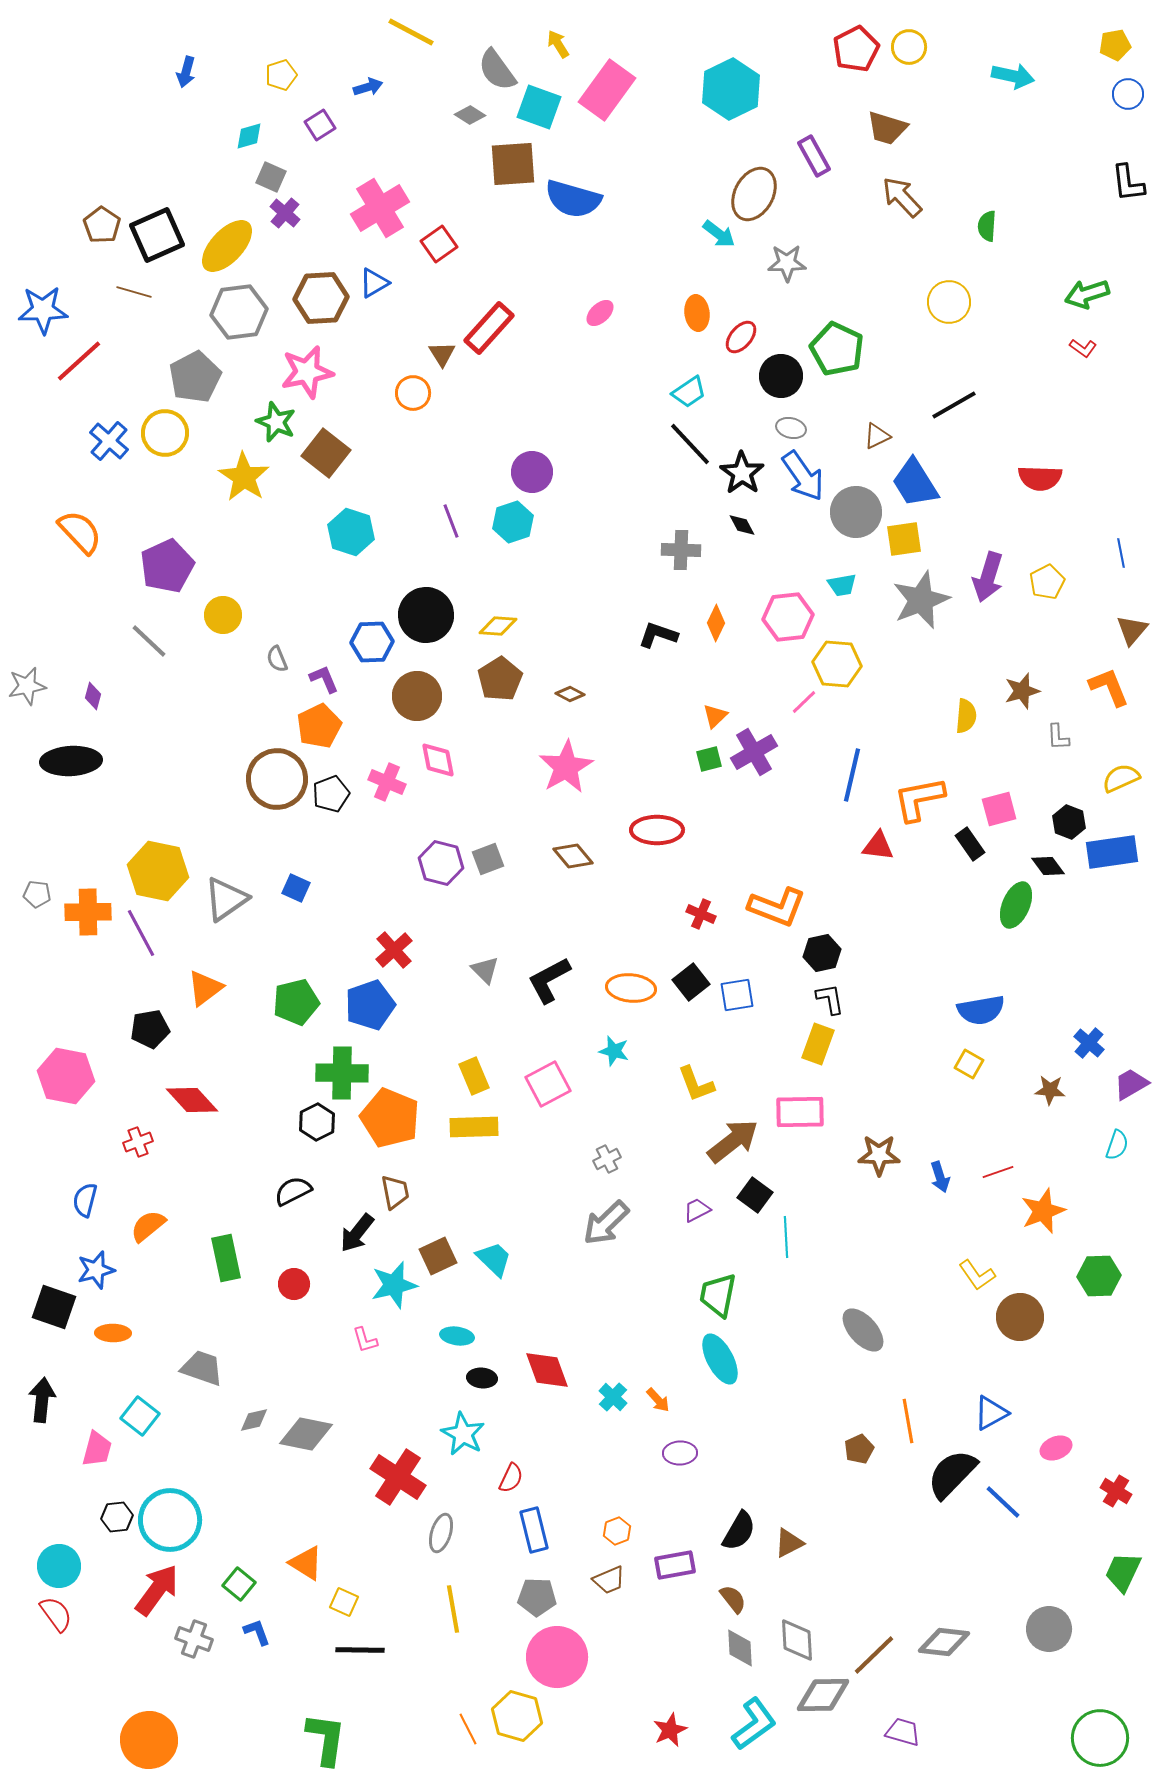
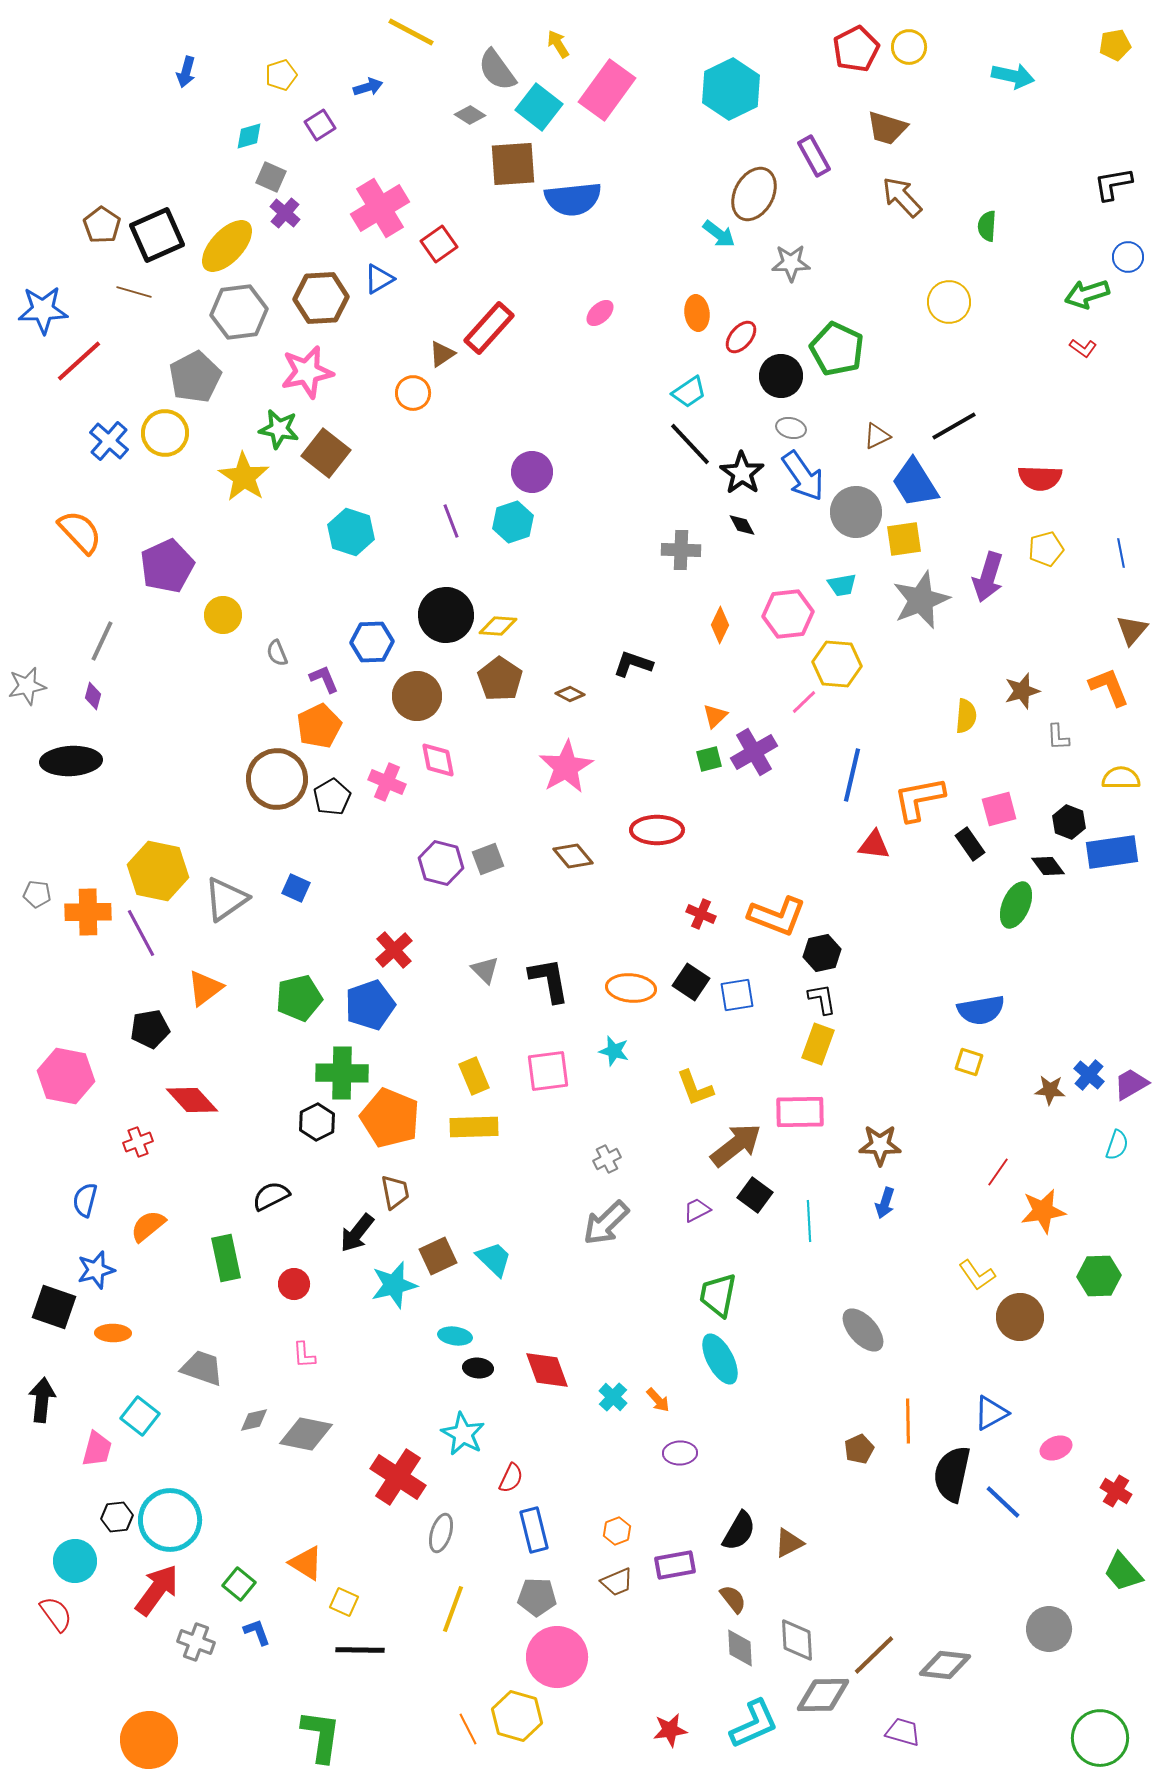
blue circle at (1128, 94): moved 163 px down
cyan square at (539, 107): rotated 18 degrees clockwise
black L-shape at (1128, 183): moved 15 px left, 1 px down; rotated 87 degrees clockwise
blue semicircle at (573, 199): rotated 22 degrees counterclockwise
gray star at (787, 263): moved 4 px right
blue triangle at (374, 283): moved 5 px right, 4 px up
brown triangle at (442, 354): rotated 28 degrees clockwise
black line at (954, 405): moved 21 px down
green star at (276, 422): moved 3 px right, 7 px down; rotated 12 degrees counterclockwise
yellow pentagon at (1047, 582): moved 1 px left, 33 px up; rotated 12 degrees clockwise
black circle at (426, 615): moved 20 px right
pink hexagon at (788, 617): moved 3 px up
orange diamond at (716, 623): moved 4 px right, 2 px down
black L-shape at (658, 635): moved 25 px left, 29 px down
gray line at (149, 641): moved 47 px left; rotated 72 degrees clockwise
gray semicircle at (277, 659): moved 6 px up
brown pentagon at (500, 679): rotated 6 degrees counterclockwise
yellow semicircle at (1121, 778): rotated 24 degrees clockwise
black pentagon at (331, 794): moved 1 px right, 3 px down; rotated 9 degrees counterclockwise
red triangle at (878, 846): moved 4 px left, 1 px up
orange L-shape at (777, 907): moved 9 px down
black L-shape at (549, 980): rotated 108 degrees clockwise
black square at (691, 982): rotated 18 degrees counterclockwise
black L-shape at (830, 999): moved 8 px left
green pentagon at (296, 1002): moved 3 px right, 4 px up
blue cross at (1089, 1043): moved 32 px down
yellow square at (969, 1064): moved 2 px up; rotated 12 degrees counterclockwise
pink square at (548, 1084): moved 13 px up; rotated 21 degrees clockwise
yellow L-shape at (696, 1084): moved 1 px left, 4 px down
brown arrow at (733, 1141): moved 3 px right, 4 px down
brown star at (879, 1155): moved 1 px right, 10 px up
red line at (998, 1172): rotated 36 degrees counterclockwise
blue arrow at (940, 1177): moved 55 px left, 26 px down; rotated 36 degrees clockwise
black semicircle at (293, 1191): moved 22 px left, 5 px down
orange star at (1043, 1211): rotated 12 degrees clockwise
cyan line at (786, 1237): moved 23 px right, 16 px up
cyan ellipse at (457, 1336): moved 2 px left
pink L-shape at (365, 1340): moved 61 px left, 15 px down; rotated 12 degrees clockwise
black ellipse at (482, 1378): moved 4 px left, 10 px up
orange line at (908, 1421): rotated 9 degrees clockwise
black semicircle at (952, 1474): rotated 32 degrees counterclockwise
cyan circle at (59, 1566): moved 16 px right, 5 px up
green trapezoid at (1123, 1572): rotated 66 degrees counterclockwise
brown trapezoid at (609, 1580): moved 8 px right, 2 px down
yellow line at (453, 1609): rotated 30 degrees clockwise
gray cross at (194, 1639): moved 2 px right, 3 px down
gray diamond at (944, 1642): moved 1 px right, 23 px down
cyan L-shape at (754, 1724): rotated 12 degrees clockwise
red star at (670, 1730): rotated 16 degrees clockwise
green L-shape at (326, 1739): moved 5 px left, 3 px up
